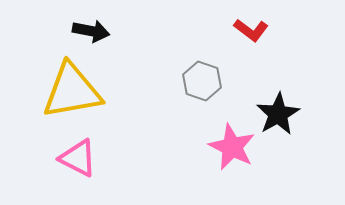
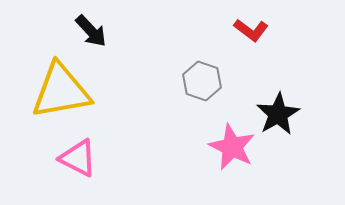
black arrow: rotated 36 degrees clockwise
yellow triangle: moved 11 px left
